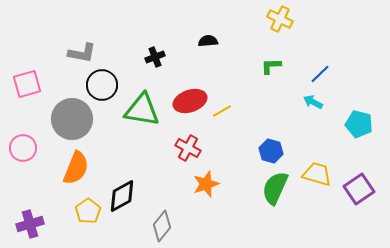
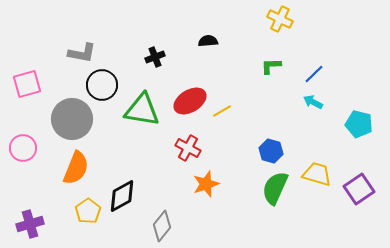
blue line: moved 6 px left
red ellipse: rotated 12 degrees counterclockwise
